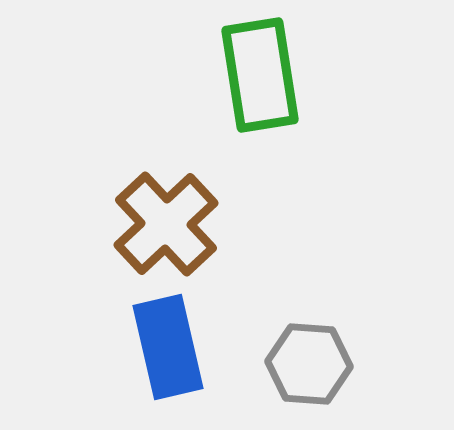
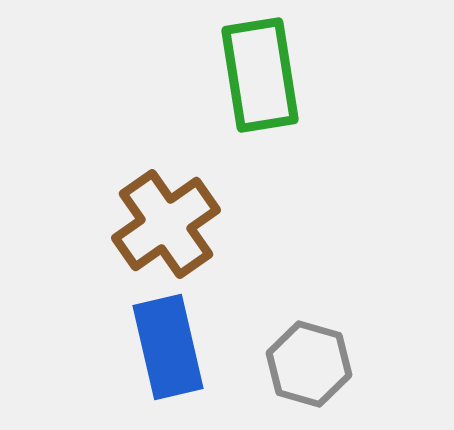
brown cross: rotated 8 degrees clockwise
gray hexagon: rotated 12 degrees clockwise
